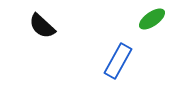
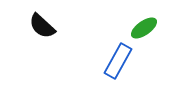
green ellipse: moved 8 px left, 9 px down
